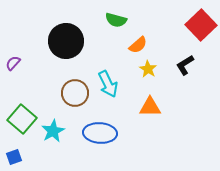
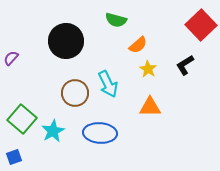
purple semicircle: moved 2 px left, 5 px up
